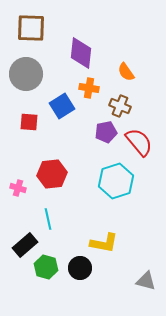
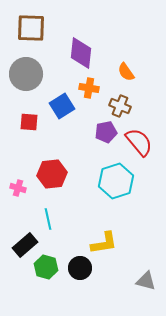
yellow L-shape: rotated 20 degrees counterclockwise
